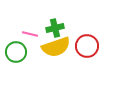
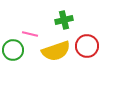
green cross: moved 9 px right, 8 px up
yellow semicircle: moved 4 px down
green circle: moved 3 px left, 2 px up
